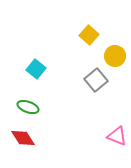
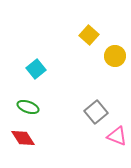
cyan square: rotated 12 degrees clockwise
gray square: moved 32 px down
